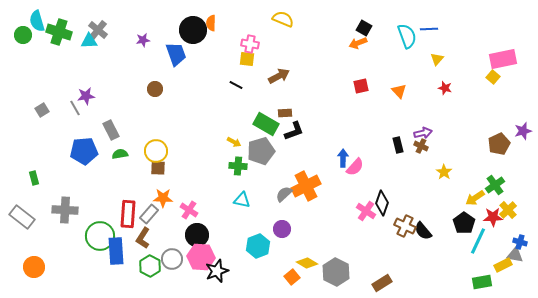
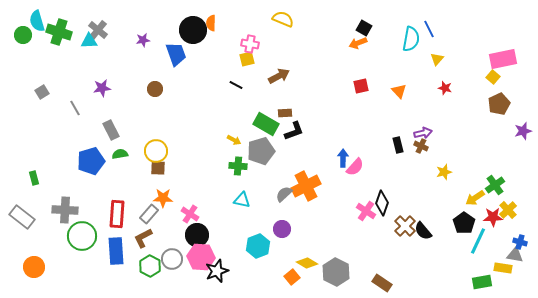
blue line at (429, 29): rotated 66 degrees clockwise
cyan semicircle at (407, 36): moved 4 px right, 3 px down; rotated 30 degrees clockwise
yellow square at (247, 59): rotated 21 degrees counterclockwise
purple star at (86, 96): moved 16 px right, 8 px up
gray square at (42, 110): moved 18 px up
yellow arrow at (234, 142): moved 2 px up
brown pentagon at (499, 144): moved 40 px up
blue pentagon at (84, 151): moved 7 px right, 10 px down; rotated 12 degrees counterclockwise
yellow star at (444, 172): rotated 21 degrees clockwise
pink cross at (189, 210): moved 1 px right, 4 px down
red rectangle at (128, 214): moved 11 px left
brown cross at (405, 226): rotated 20 degrees clockwise
green circle at (100, 236): moved 18 px left
brown L-shape at (143, 238): rotated 30 degrees clockwise
yellow rectangle at (503, 265): moved 3 px down; rotated 36 degrees clockwise
brown rectangle at (382, 283): rotated 66 degrees clockwise
